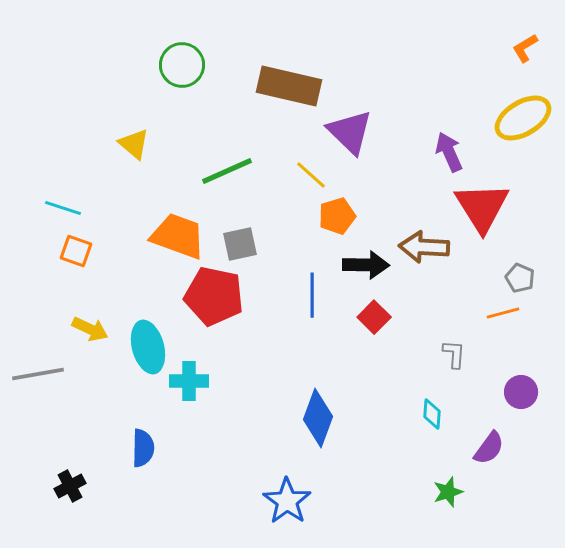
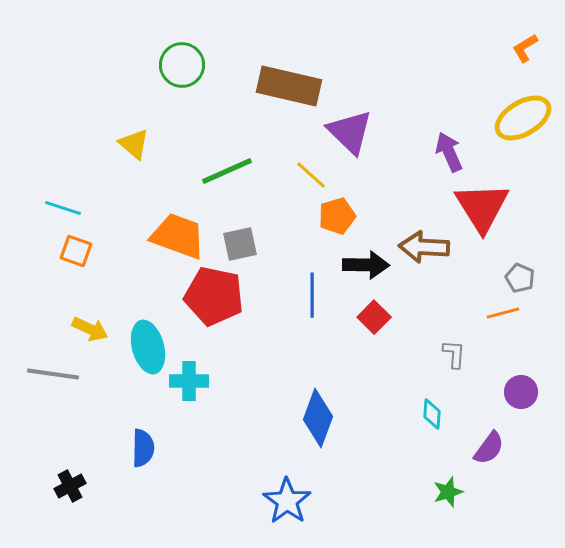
gray line: moved 15 px right; rotated 18 degrees clockwise
